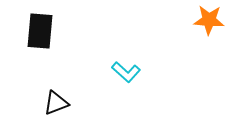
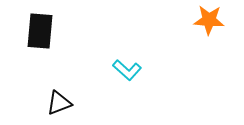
cyan L-shape: moved 1 px right, 2 px up
black triangle: moved 3 px right
